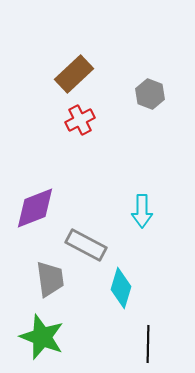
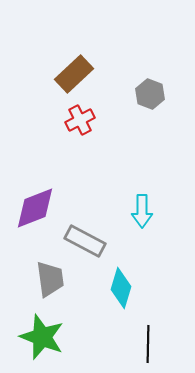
gray rectangle: moved 1 px left, 4 px up
